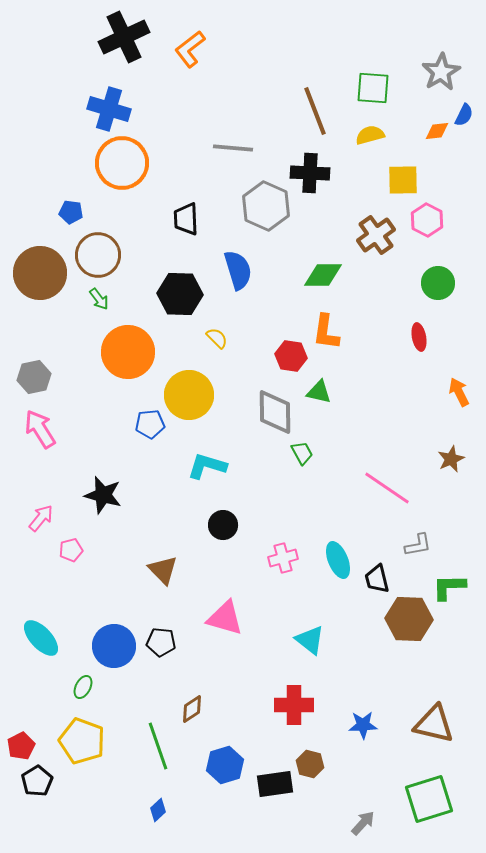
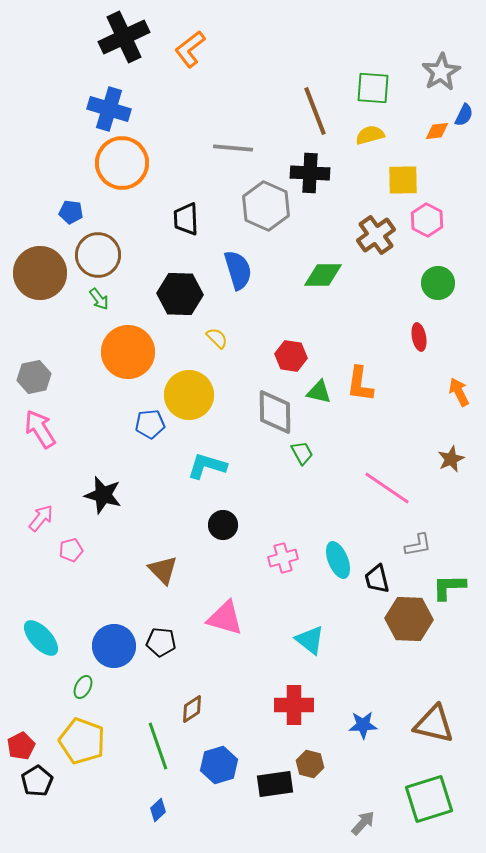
orange L-shape at (326, 332): moved 34 px right, 52 px down
blue hexagon at (225, 765): moved 6 px left
